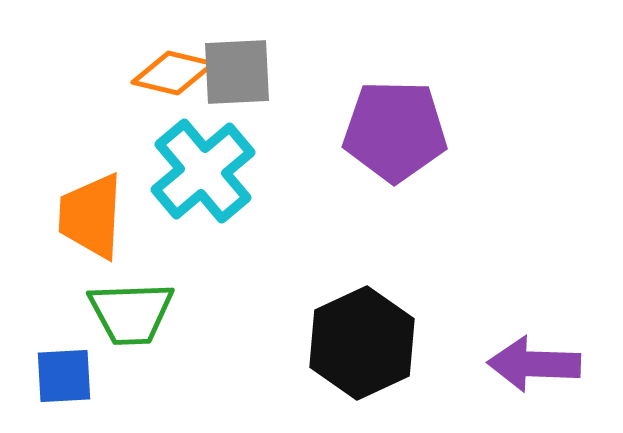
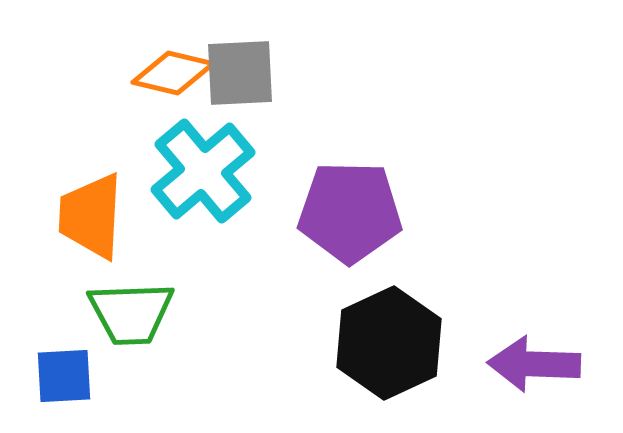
gray square: moved 3 px right, 1 px down
purple pentagon: moved 45 px left, 81 px down
black hexagon: moved 27 px right
